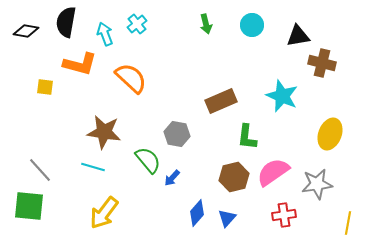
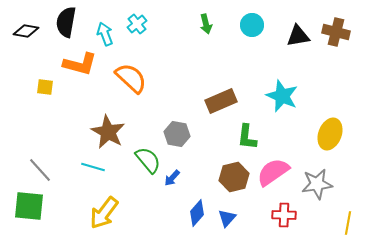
brown cross: moved 14 px right, 31 px up
brown star: moved 4 px right; rotated 20 degrees clockwise
red cross: rotated 10 degrees clockwise
